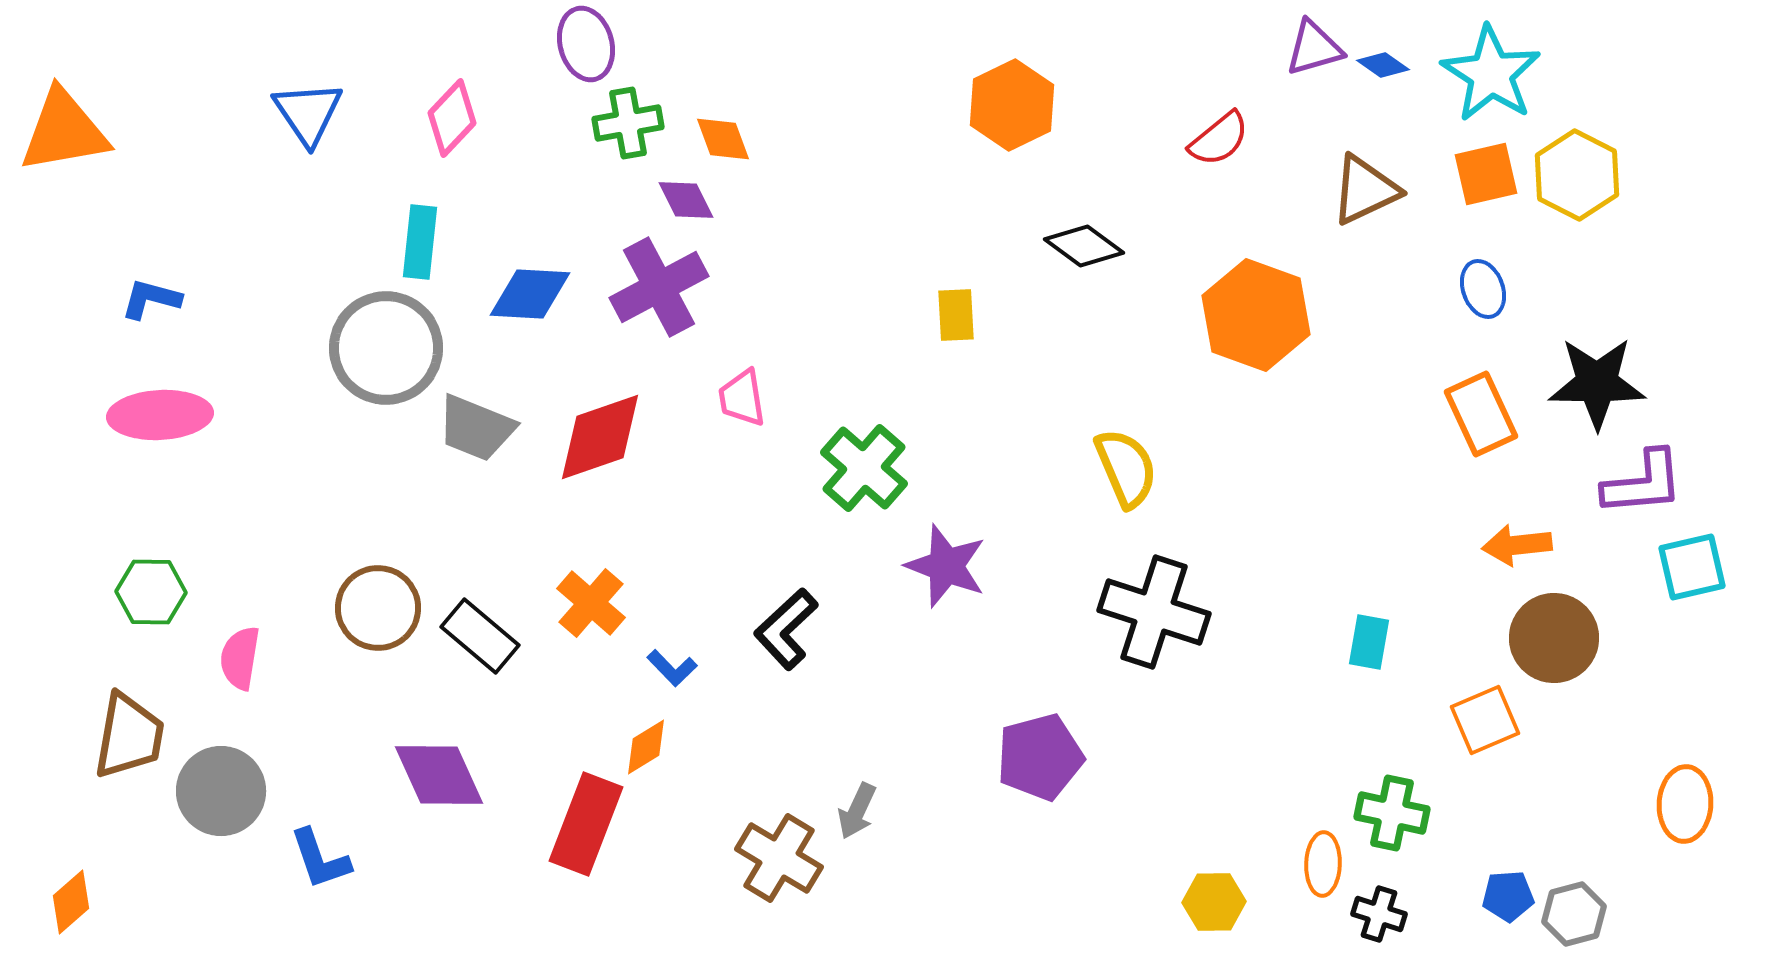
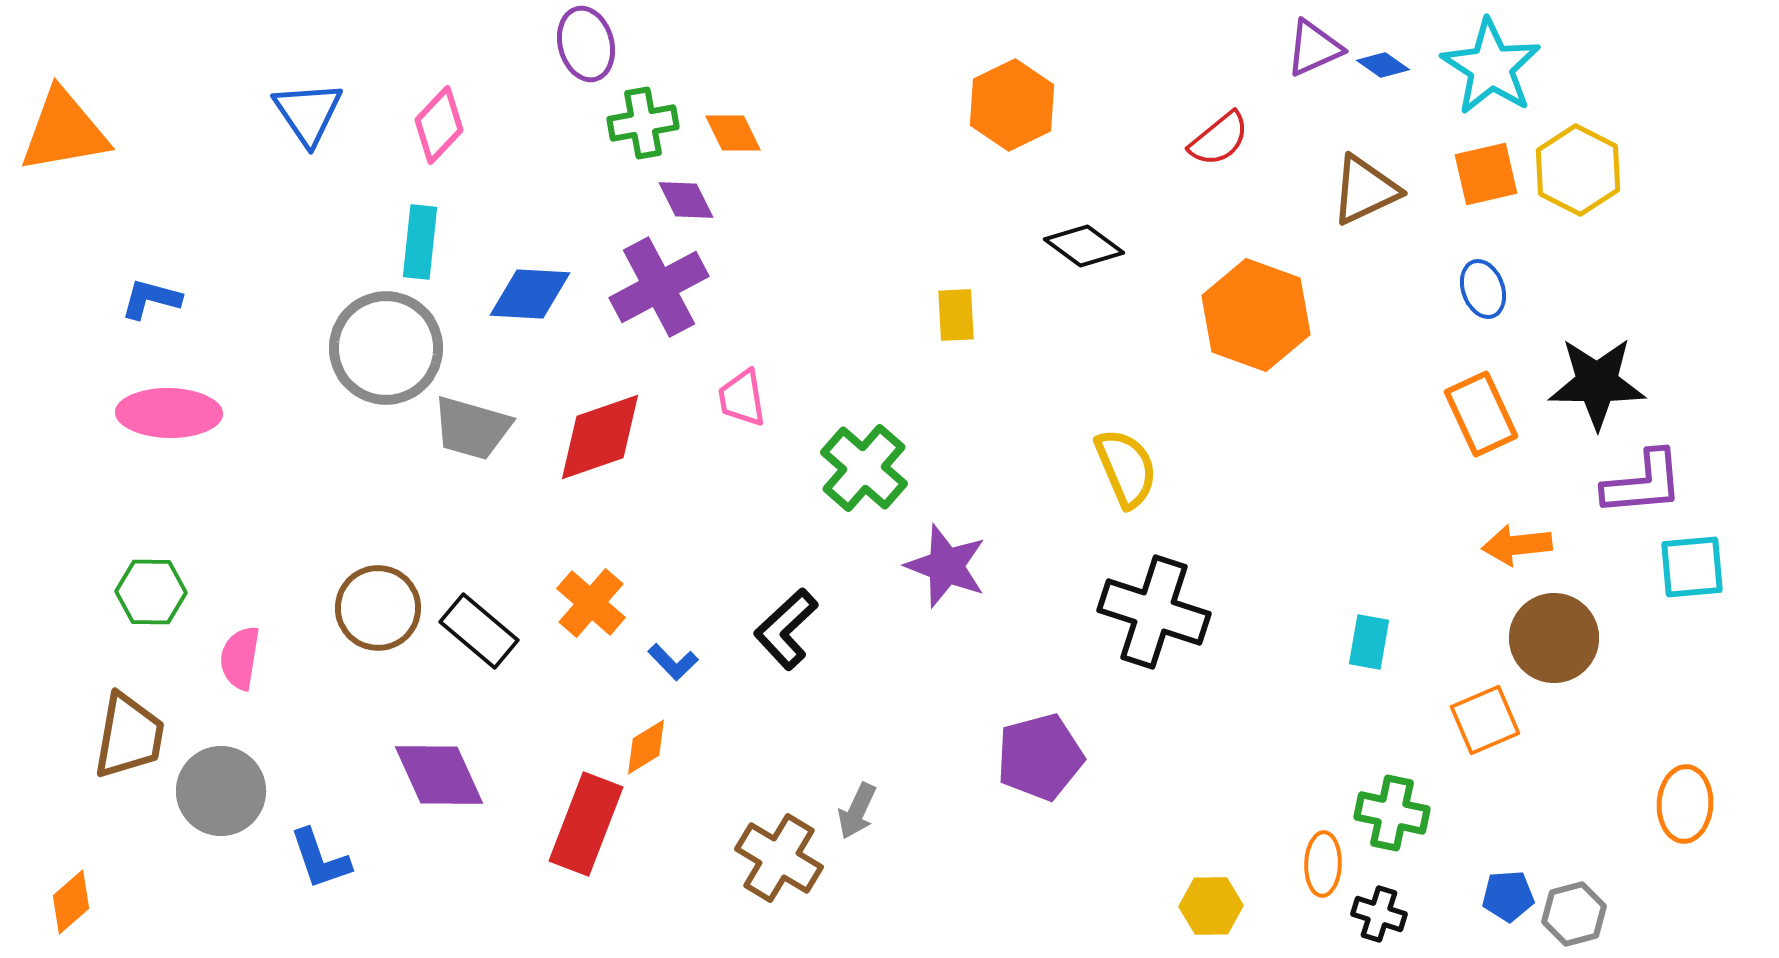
purple triangle at (1314, 48): rotated 8 degrees counterclockwise
cyan star at (1491, 74): moved 7 px up
pink diamond at (452, 118): moved 13 px left, 7 px down
green cross at (628, 123): moved 15 px right
orange diamond at (723, 139): moved 10 px right, 6 px up; rotated 6 degrees counterclockwise
yellow hexagon at (1577, 175): moved 1 px right, 5 px up
pink ellipse at (160, 415): moved 9 px right, 2 px up; rotated 4 degrees clockwise
gray trapezoid at (476, 428): moved 4 px left; rotated 6 degrees counterclockwise
cyan square at (1692, 567): rotated 8 degrees clockwise
black rectangle at (480, 636): moved 1 px left, 5 px up
blue L-shape at (672, 668): moved 1 px right, 6 px up
yellow hexagon at (1214, 902): moved 3 px left, 4 px down
